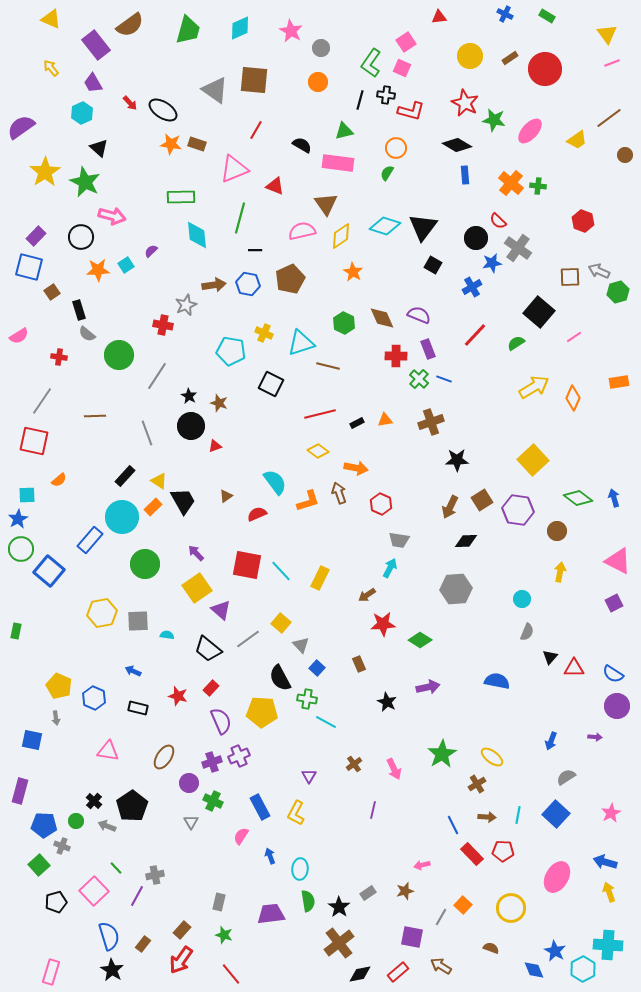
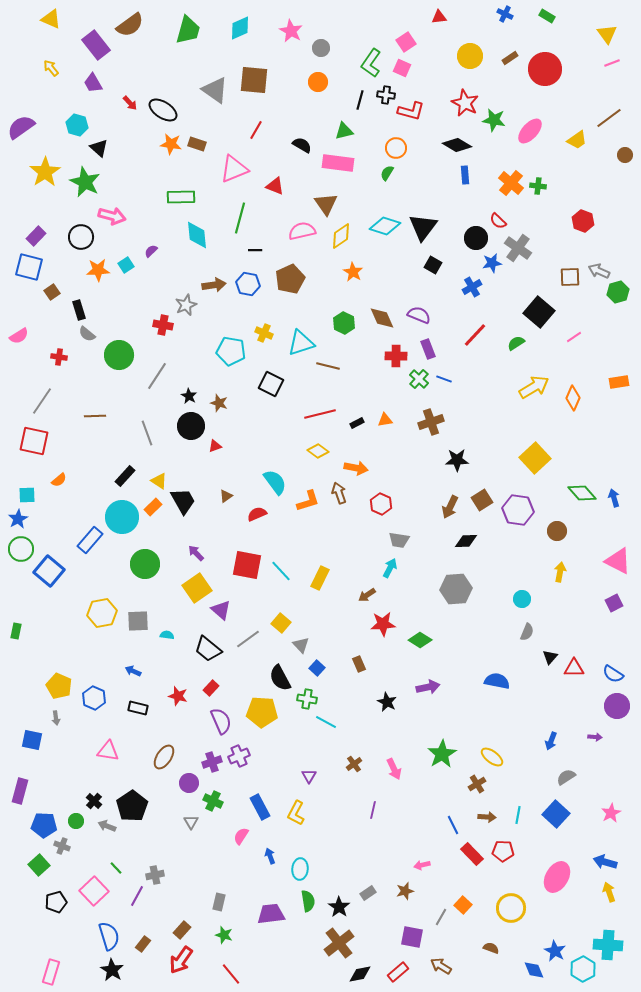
cyan hexagon at (82, 113): moved 5 px left, 12 px down; rotated 20 degrees counterclockwise
yellow square at (533, 460): moved 2 px right, 2 px up
green diamond at (578, 498): moved 4 px right, 5 px up; rotated 12 degrees clockwise
